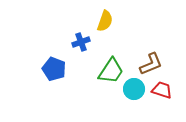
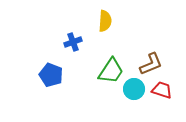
yellow semicircle: rotated 15 degrees counterclockwise
blue cross: moved 8 px left
blue pentagon: moved 3 px left, 6 px down
